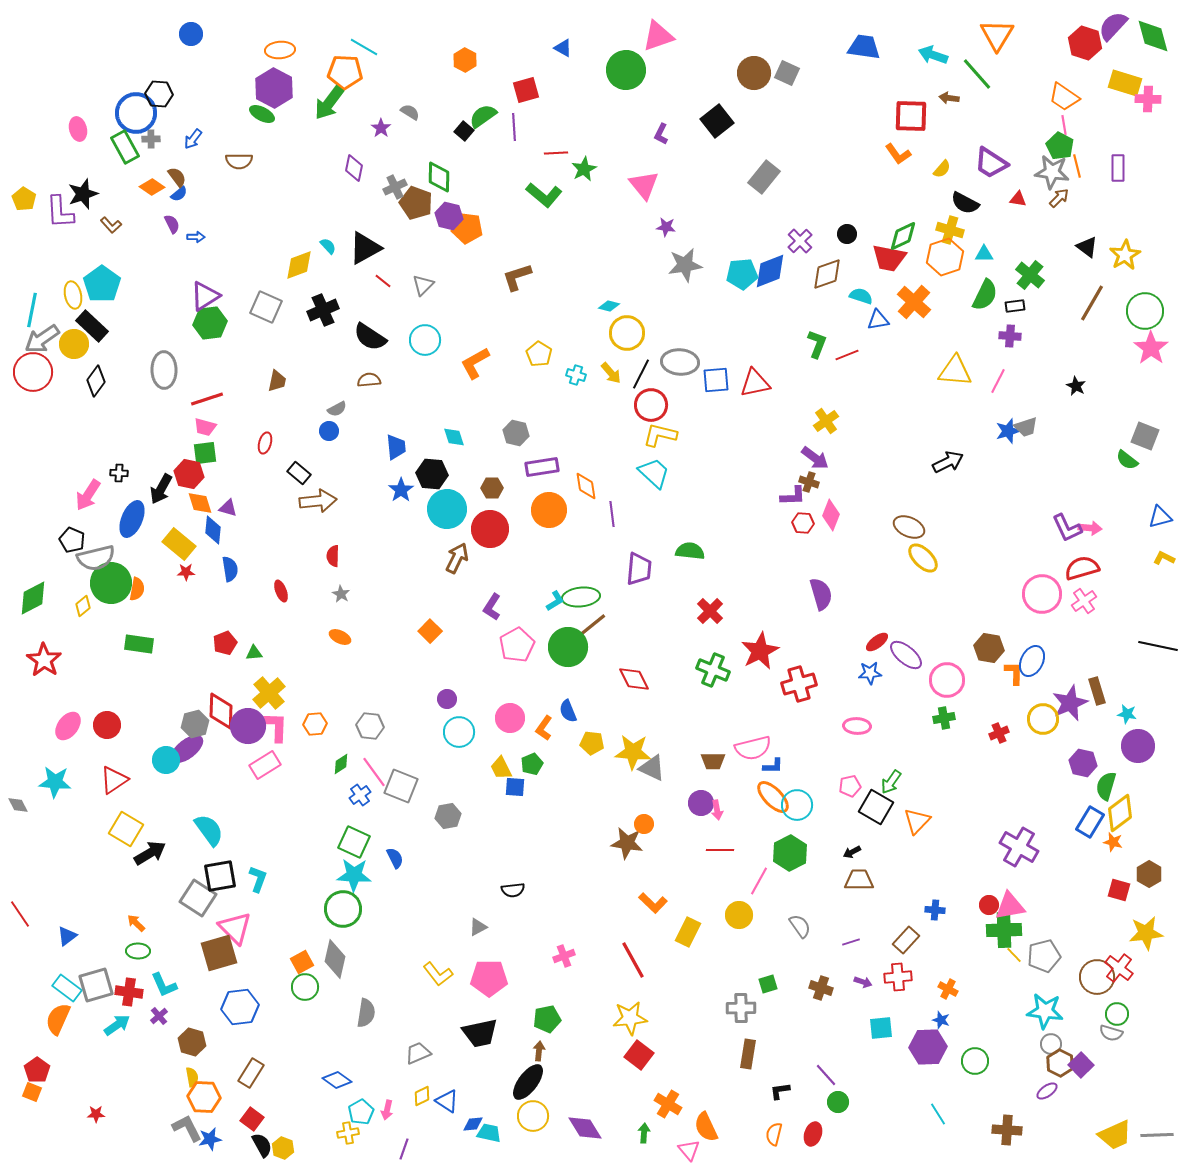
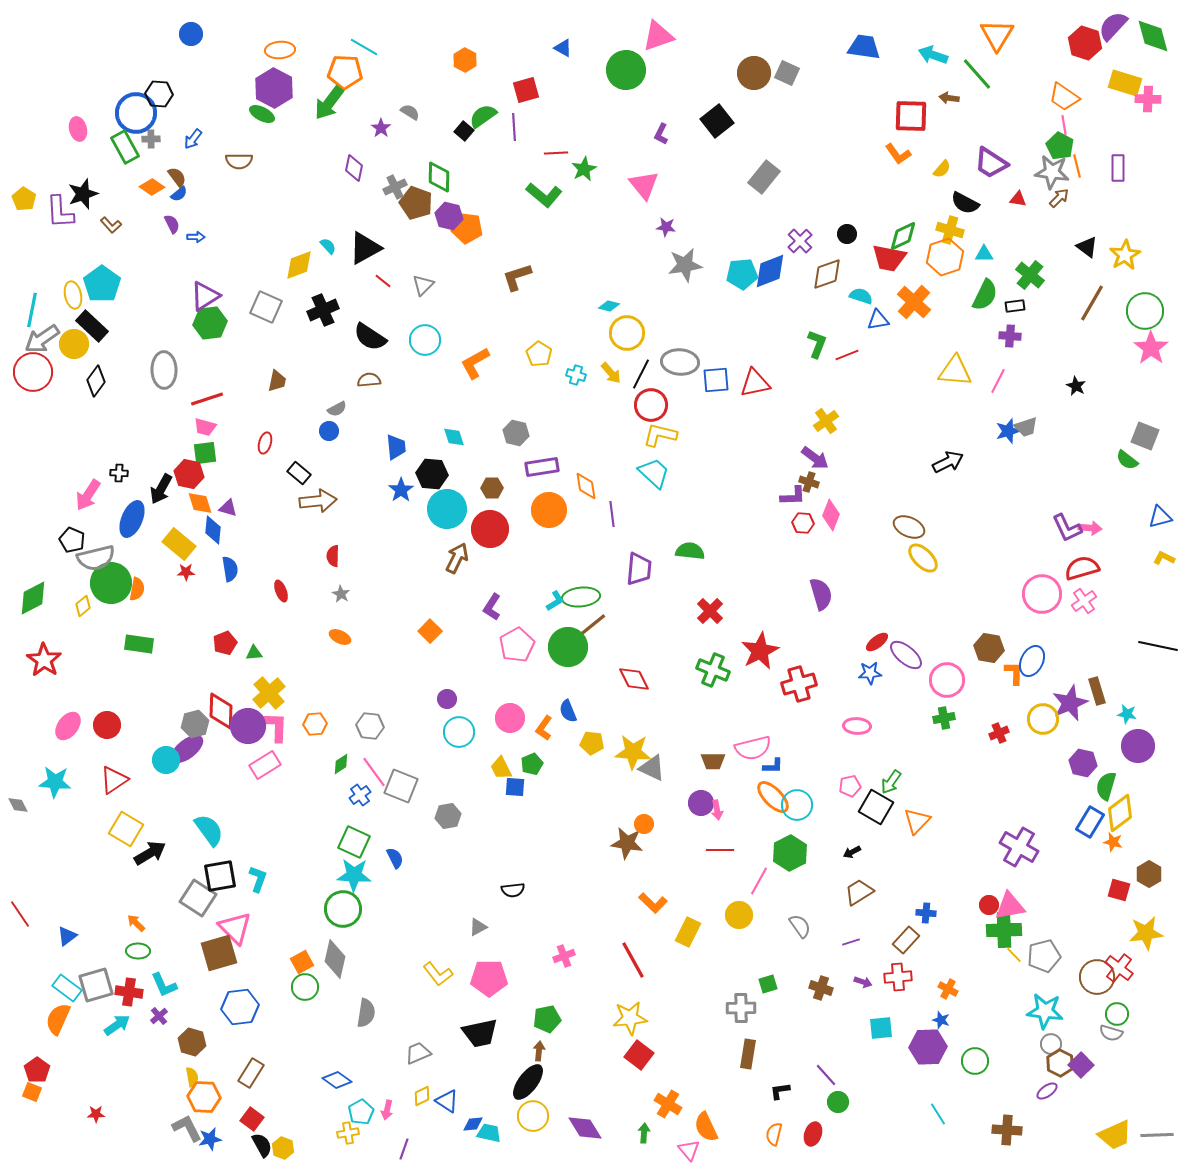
brown trapezoid at (859, 880): moved 12 px down; rotated 32 degrees counterclockwise
blue cross at (935, 910): moved 9 px left, 3 px down
